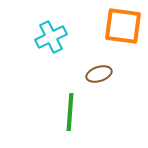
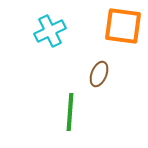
cyan cross: moved 1 px left, 6 px up
brown ellipse: rotated 50 degrees counterclockwise
